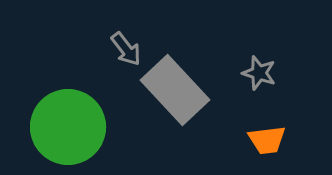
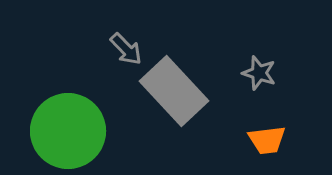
gray arrow: rotated 6 degrees counterclockwise
gray rectangle: moved 1 px left, 1 px down
green circle: moved 4 px down
